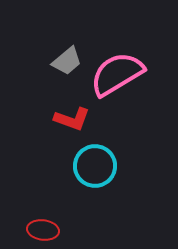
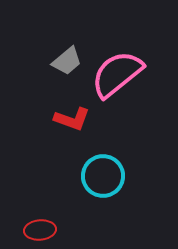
pink semicircle: rotated 8 degrees counterclockwise
cyan circle: moved 8 px right, 10 px down
red ellipse: moved 3 px left; rotated 12 degrees counterclockwise
